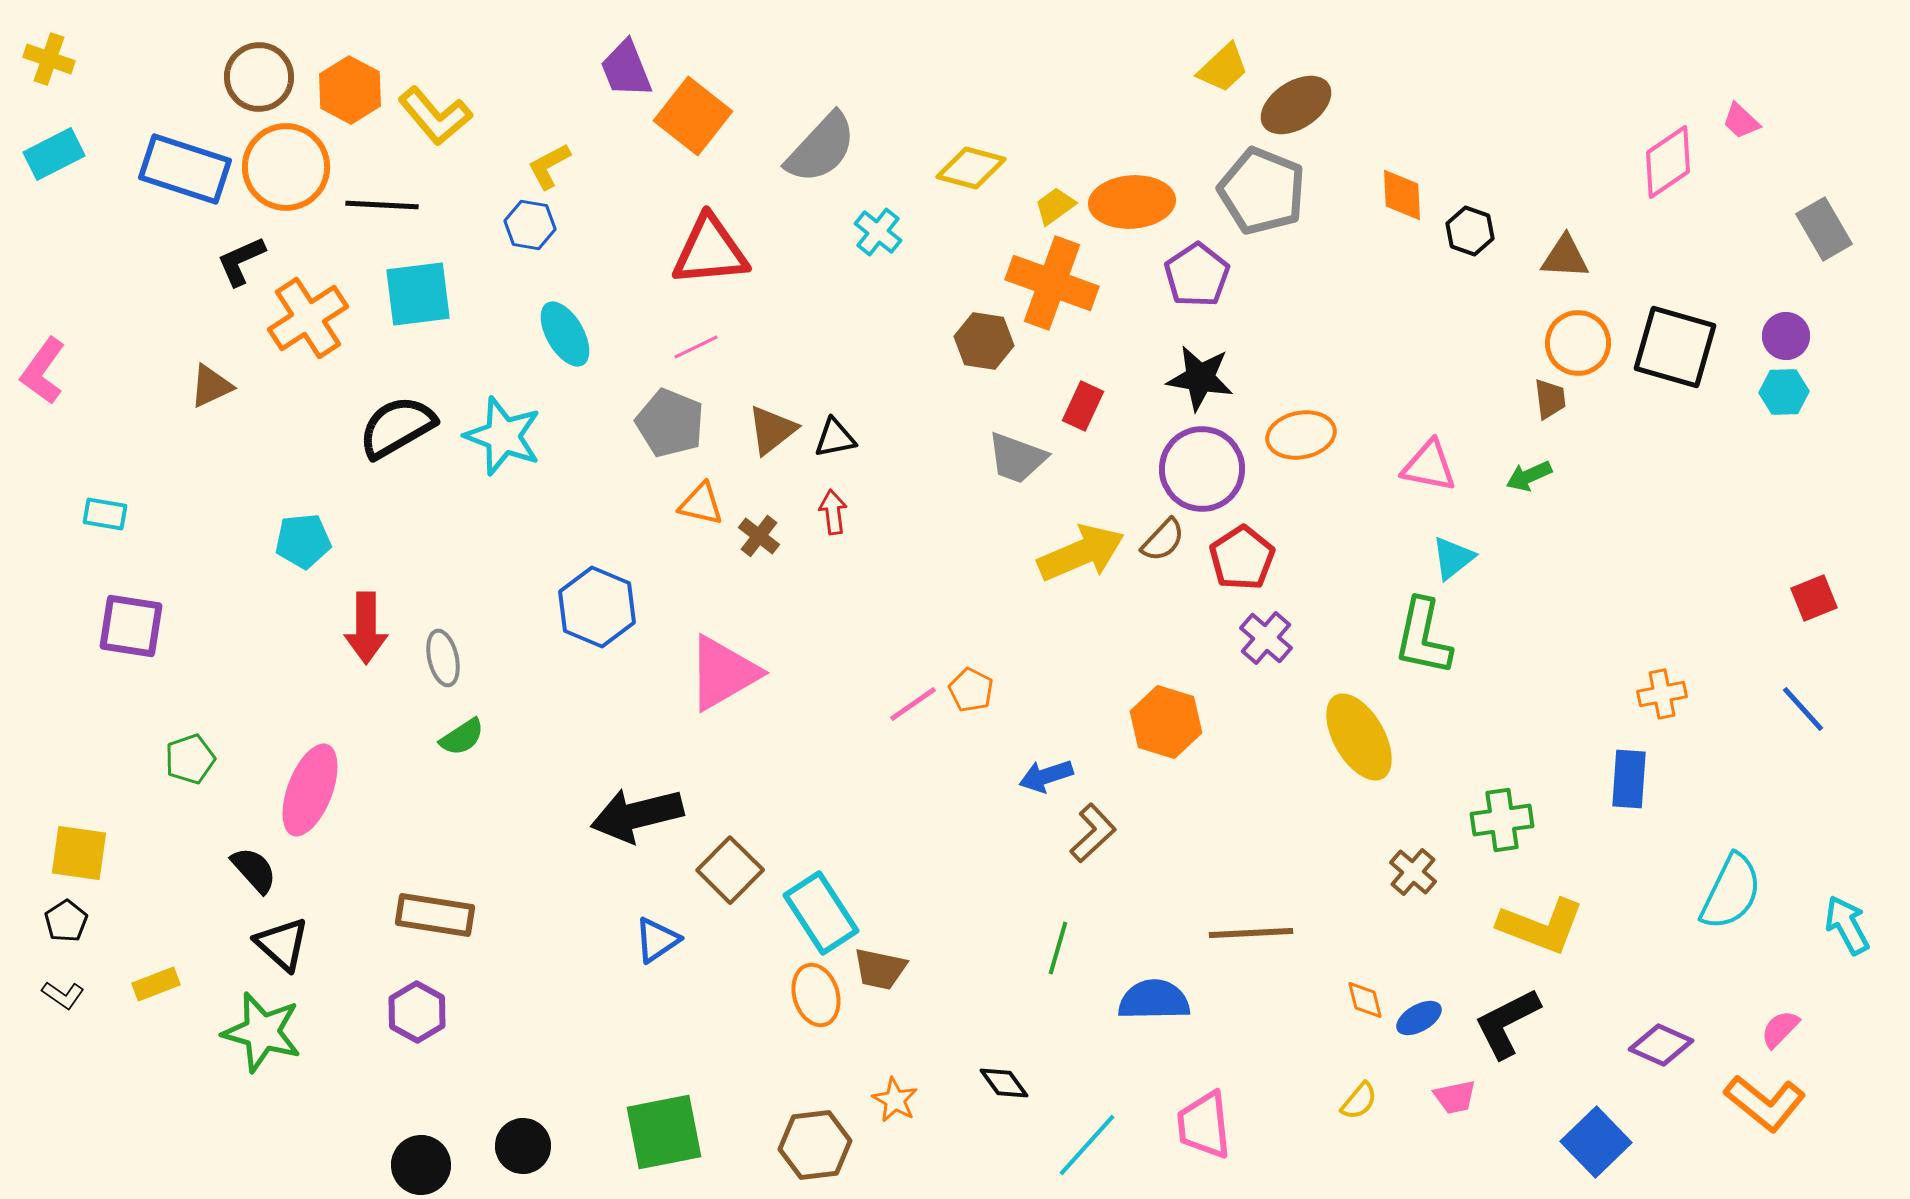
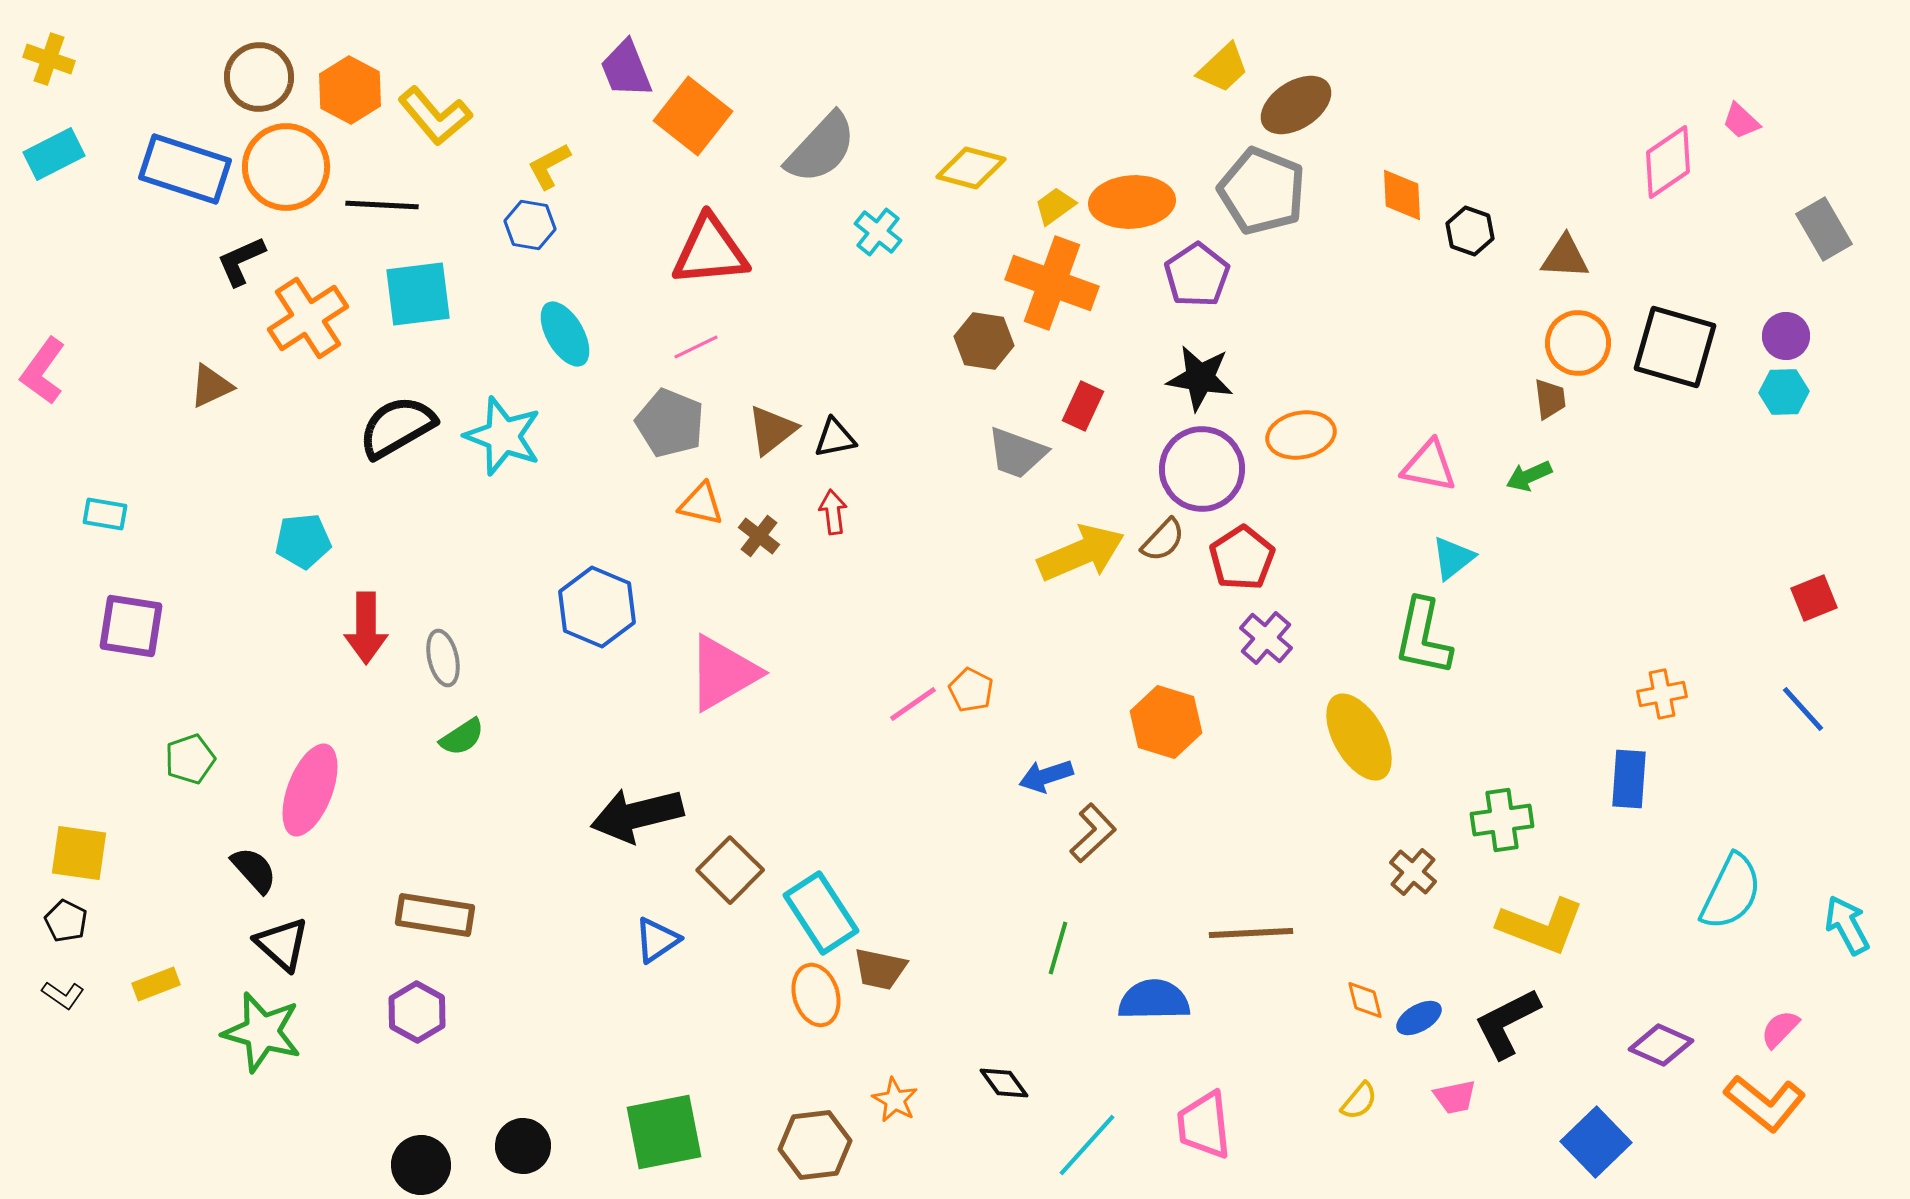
gray trapezoid at (1017, 458): moved 5 px up
black pentagon at (66, 921): rotated 12 degrees counterclockwise
